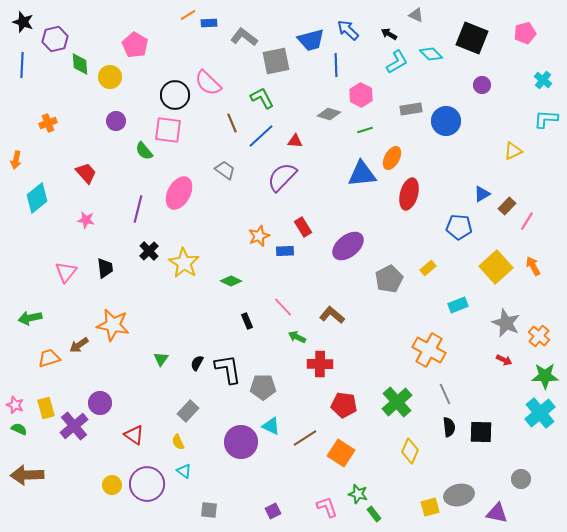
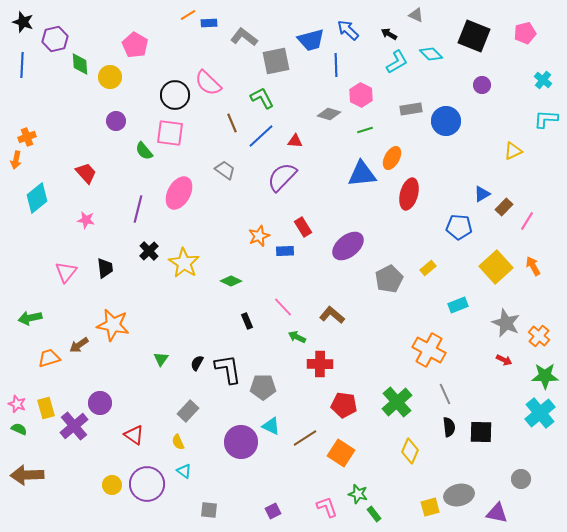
black square at (472, 38): moved 2 px right, 2 px up
orange cross at (48, 123): moved 21 px left, 14 px down
pink square at (168, 130): moved 2 px right, 3 px down
brown rectangle at (507, 206): moved 3 px left, 1 px down
pink star at (15, 405): moved 2 px right, 1 px up
